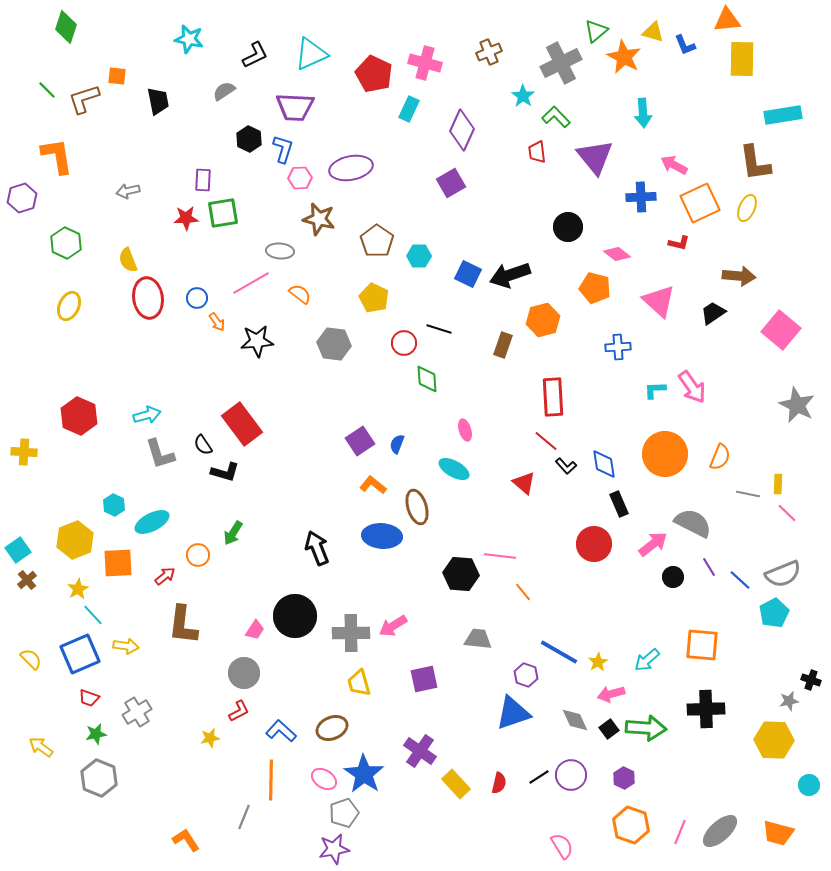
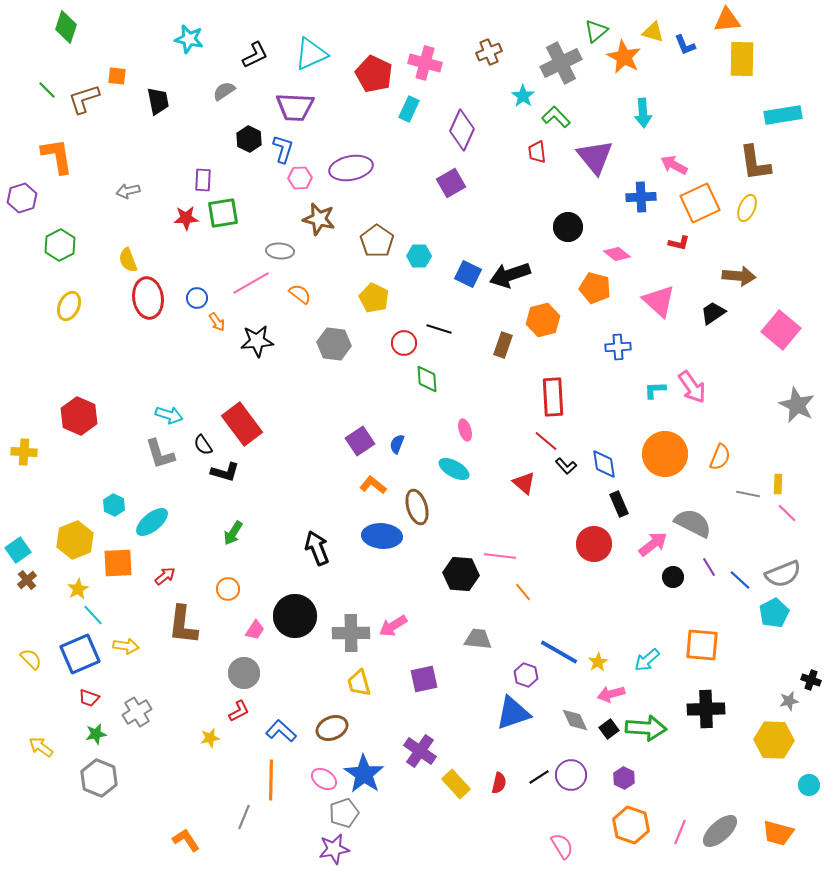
green hexagon at (66, 243): moved 6 px left, 2 px down; rotated 8 degrees clockwise
cyan arrow at (147, 415): moved 22 px right; rotated 32 degrees clockwise
cyan ellipse at (152, 522): rotated 12 degrees counterclockwise
orange circle at (198, 555): moved 30 px right, 34 px down
